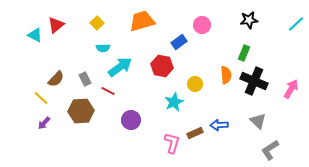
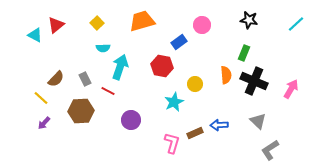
black star: rotated 18 degrees clockwise
cyan arrow: rotated 35 degrees counterclockwise
